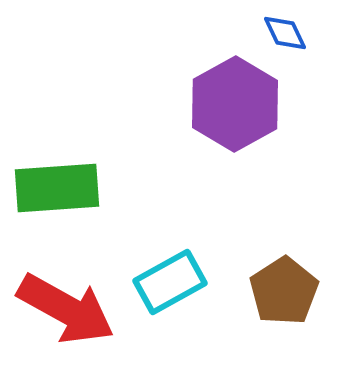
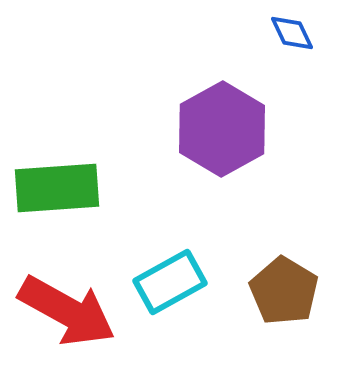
blue diamond: moved 7 px right
purple hexagon: moved 13 px left, 25 px down
brown pentagon: rotated 8 degrees counterclockwise
red arrow: moved 1 px right, 2 px down
